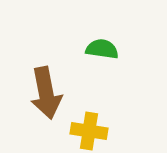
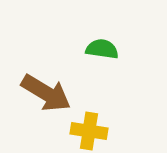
brown arrow: rotated 48 degrees counterclockwise
